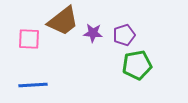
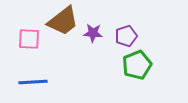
purple pentagon: moved 2 px right, 1 px down
green pentagon: rotated 12 degrees counterclockwise
blue line: moved 3 px up
